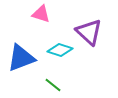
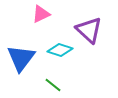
pink triangle: rotated 42 degrees counterclockwise
purple triangle: moved 2 px up
blue triangle: rotated 32 degrees counterclockwise
